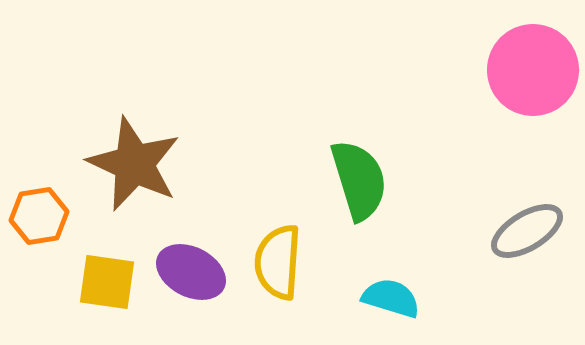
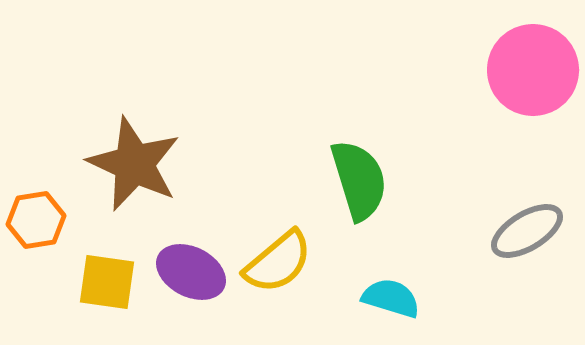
orange hexagon: moved 3 px left, 4 px down
yellow semicircle: rotated 134 degrees counterclockwise
